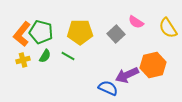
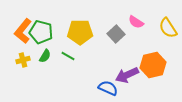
orange L-shape: moved 1 px right, 3 px up
